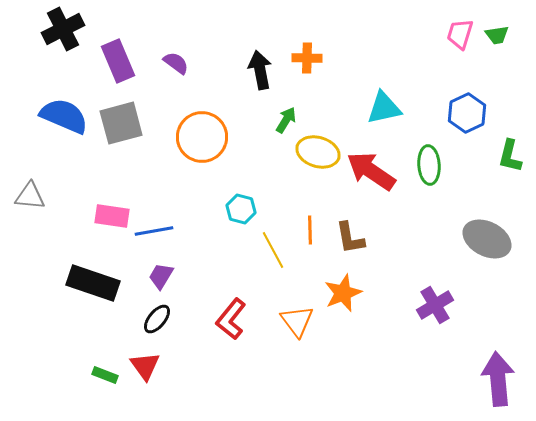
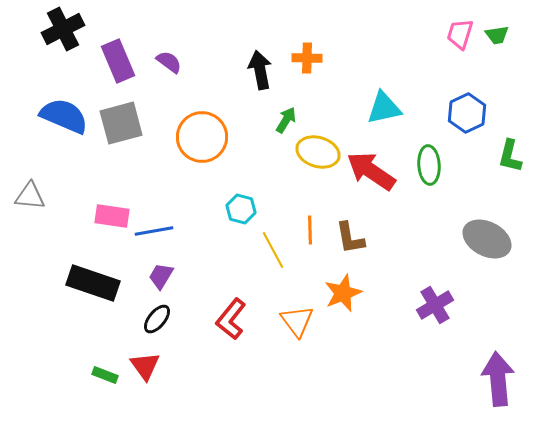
purple semicircle: moved 7 px left, 1 px up
